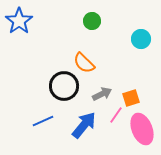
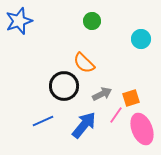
blue star: rotated 16 degrees clockwise
